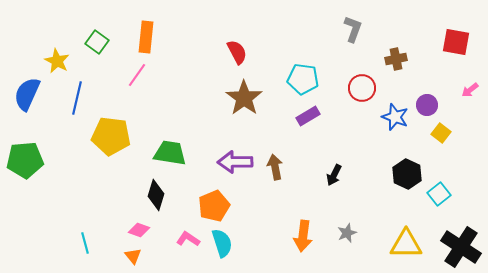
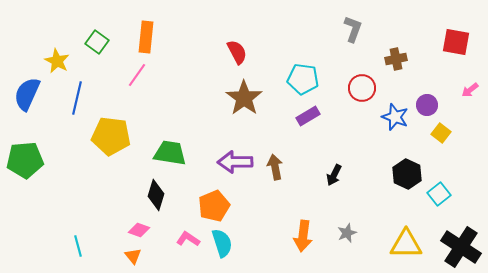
cyan line: moved 7 px left, 3 px down
